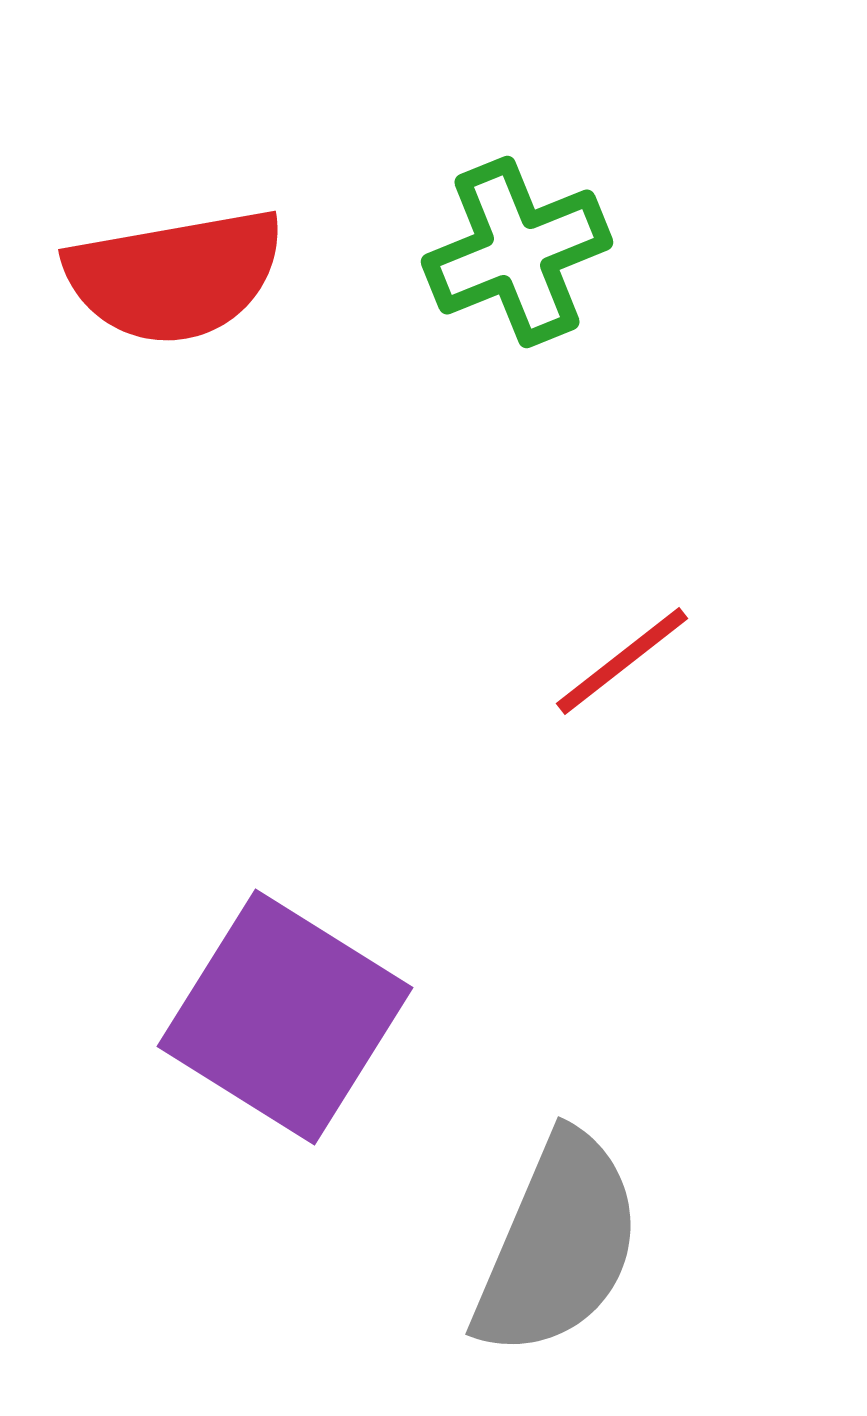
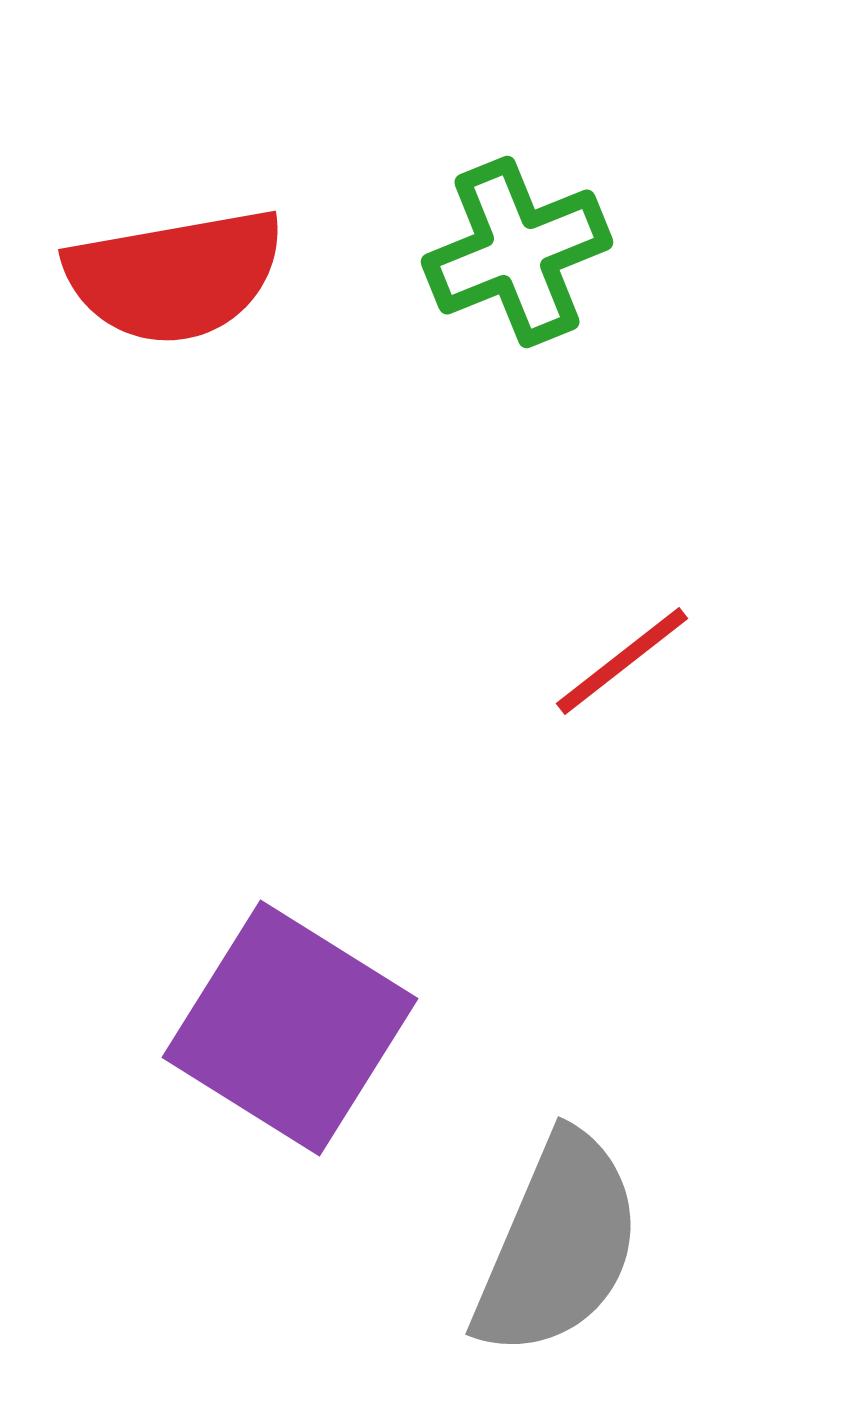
purple square: moved 5 px right, 11 px down
